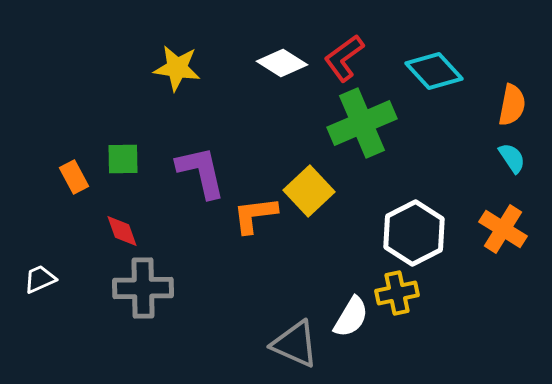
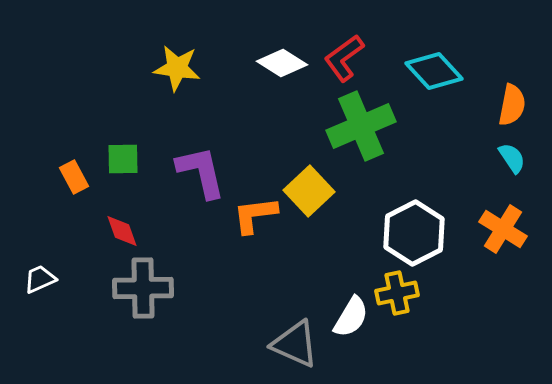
green cross: moved 1 px left, 3 px down
